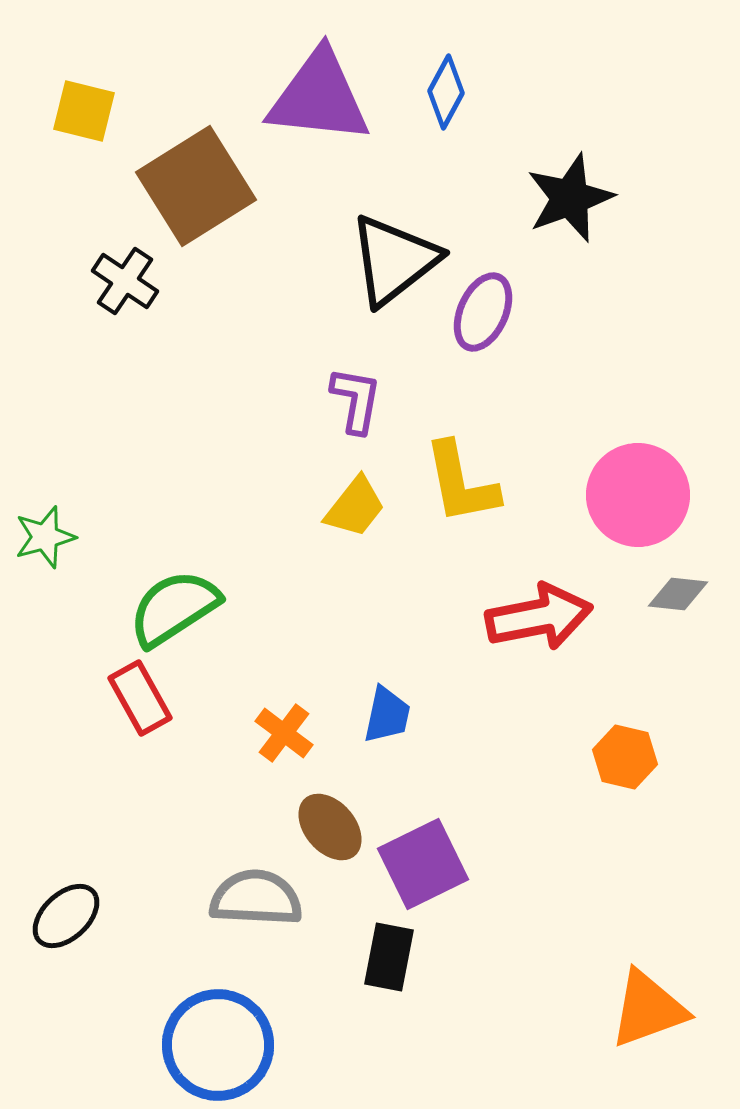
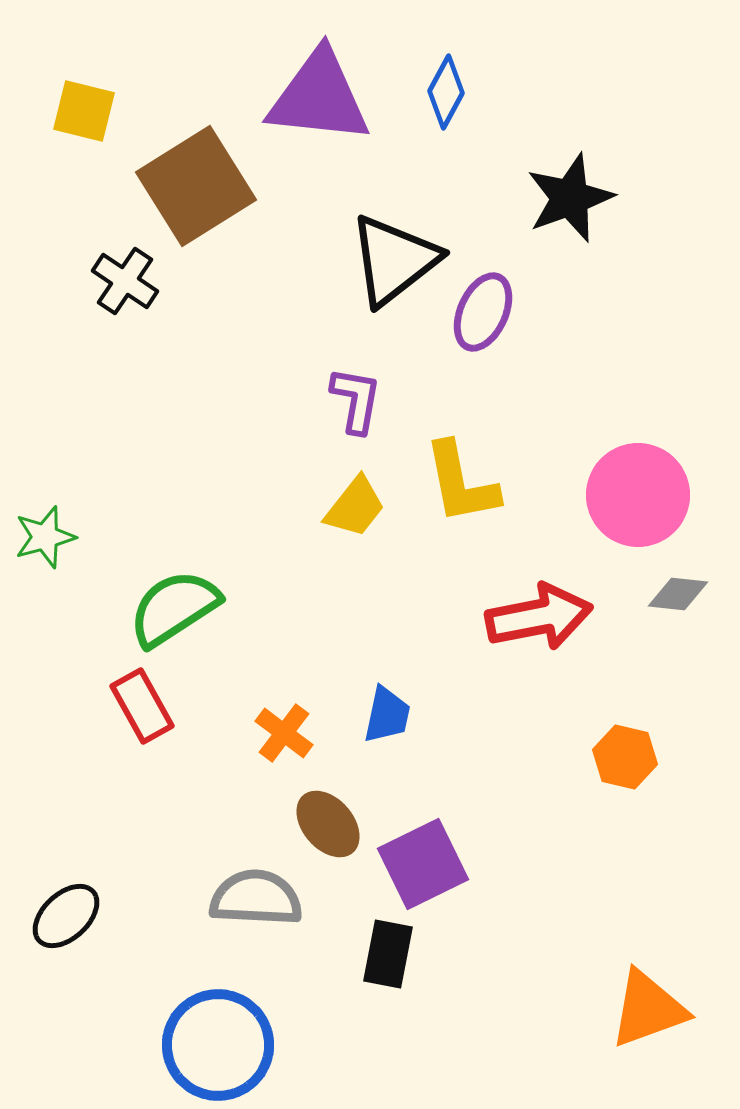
red rectangle: moved 2 px right, 8 px down
brown ellipse: moved 2 px left, 3 px up
black rectangle: moved 1 px left, 3 px up
